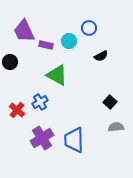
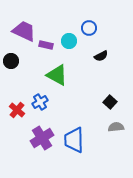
purple trapezoid: rotated 140 degrees clockwise
black circle: moved 1 px right, 1 px up
